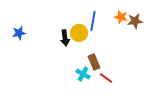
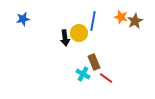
brown star: rotated 21 degrees counterclockwise
blue star: moved 4 px right, 14 px up
